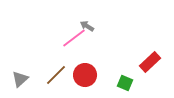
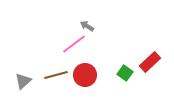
pink line: moved 6 px down
brown line: rotated 30 degrees clockwise
gray triangle: moved 3 px right, 2 px down
green square: moved 10 px up; rotated 14 degrees clockwise
